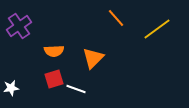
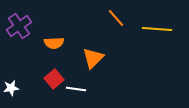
yellow line: rotated 40 degrees clockwise
orange semicircle: moved 8 px up
red square: rotated 24 degrees counterclockwise
white line: rotated 12 degrees counterclockwise
